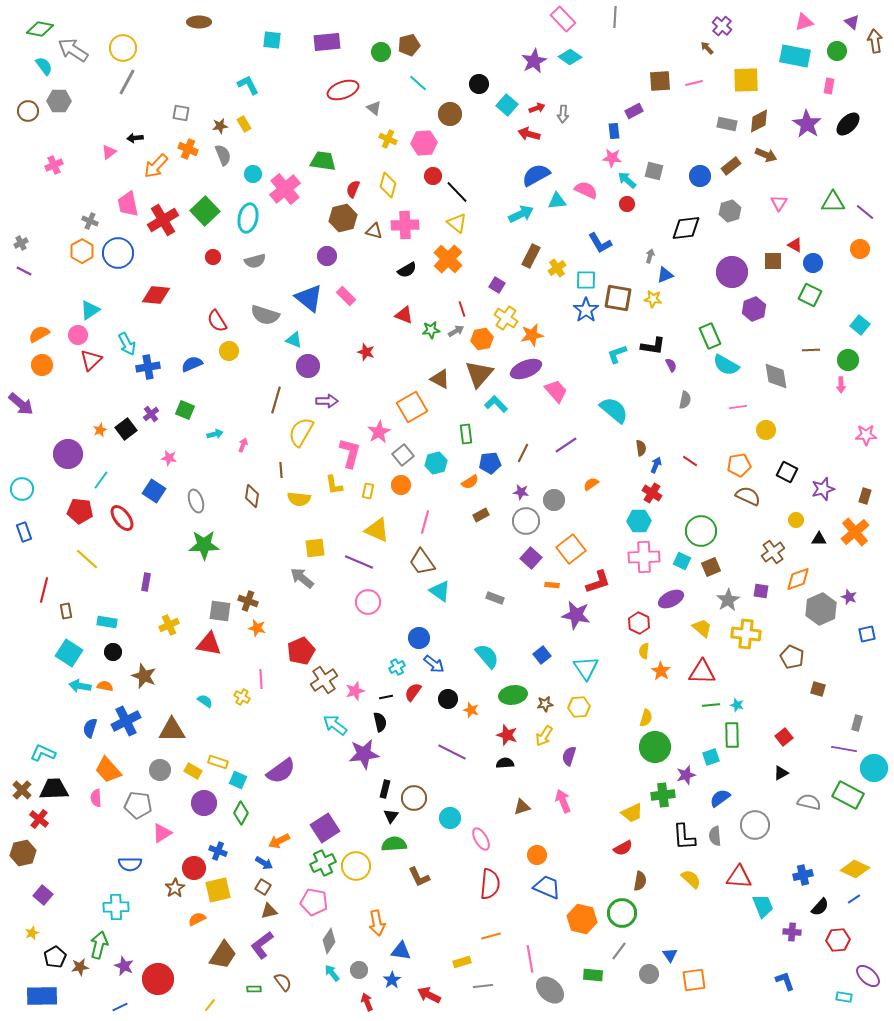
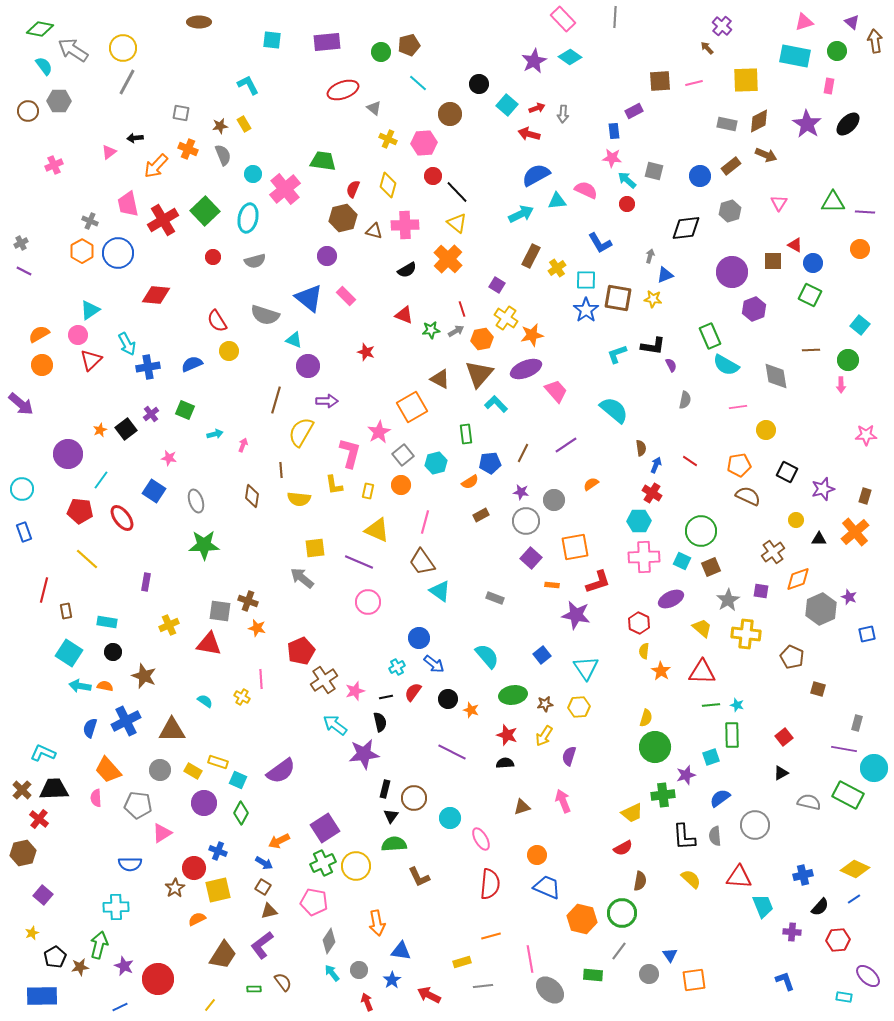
purple line at (865, 212): rotated 36 degrees counterclockwise
orange square at (571, 549): moved 4 px right, 2 px up; rotated 28 degrees clockwise
